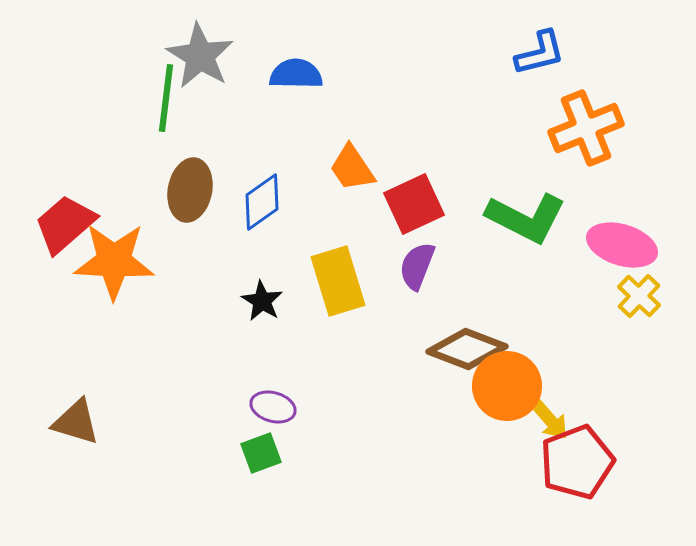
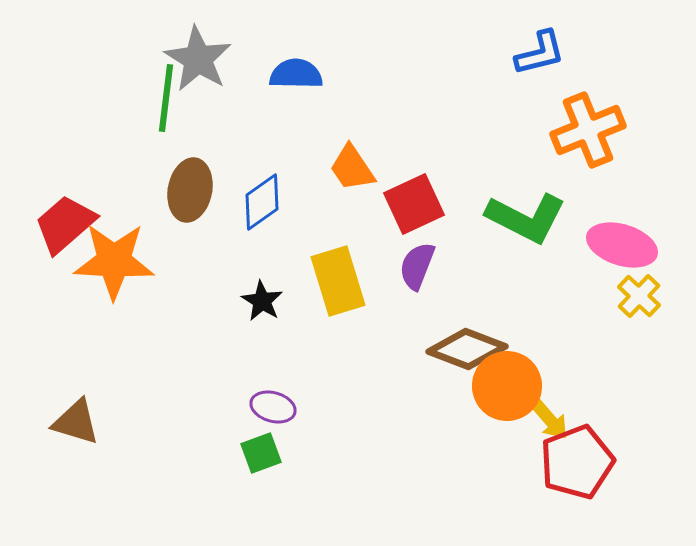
gray star: moved 2 px left, 3 px down
orange cross: moved 2 px right, 2 px down
